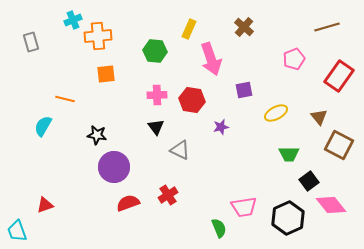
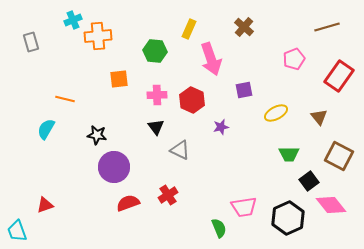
orange square: moved 13 px right, 5 px down
red hexagon: rotated 15 degrees clockwise
cyan semicircle: moved 3 px right, 3 px down
brown square: moved 11 px down
